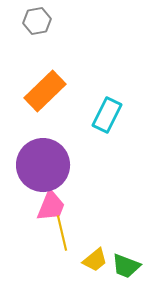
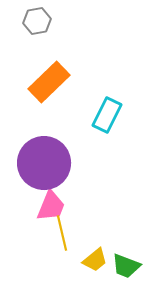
orange rectangle: moved 4 px right, 9 px up
purple circle: moved 1 px right, 2 px up
